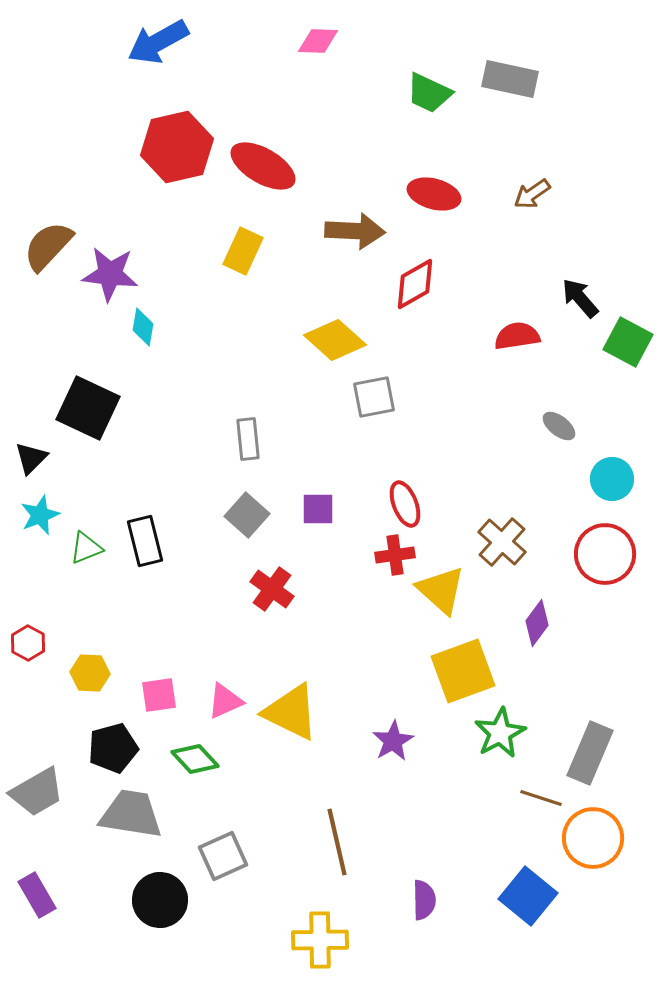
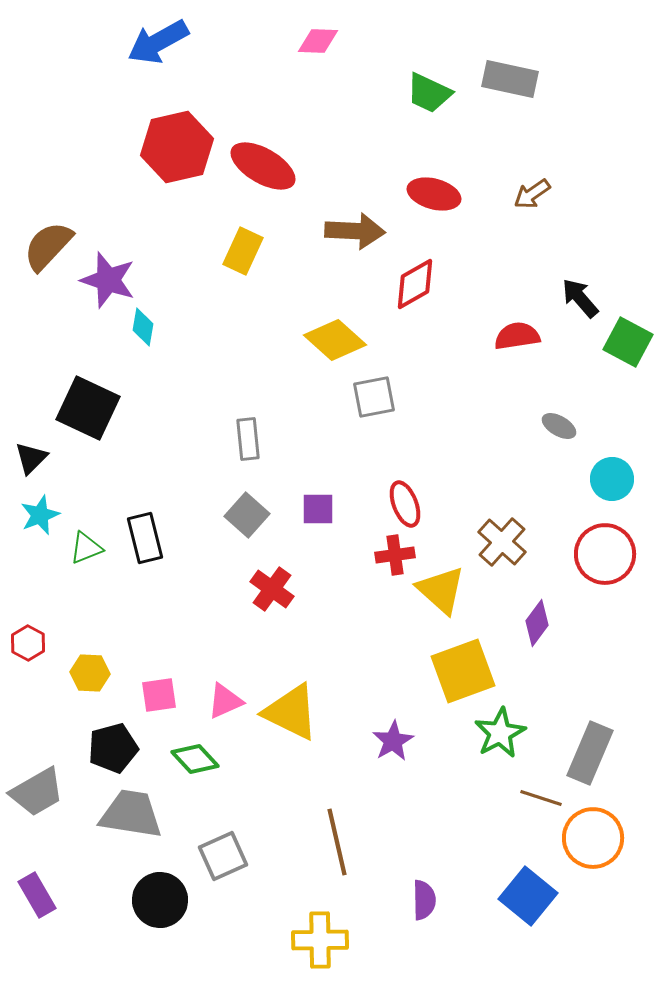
purple star at (110, 274): moved 2 px left, 6 px down; rotated 12 degrees clockwise
gray ellipse at (559, 426): rotated 8 degrees counterclockwise
black rectangle at (145, 541): moved 3 px up
